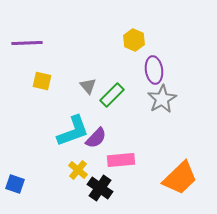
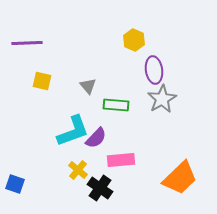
green rectangle: moved 4 px right, 10 px down; rotated 50 degrees clockwise
